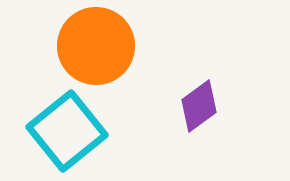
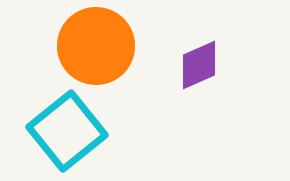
purple diamond: moved 41 px up; rotated 12 degrees clockwise
